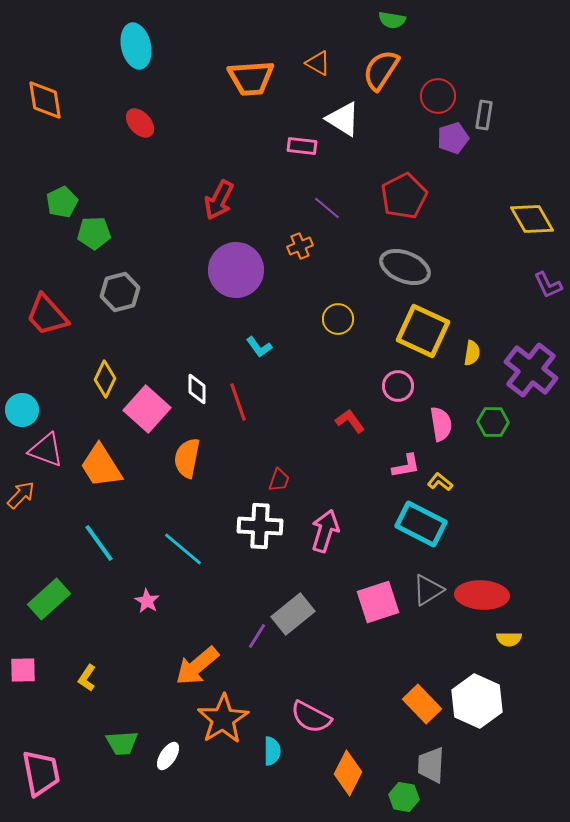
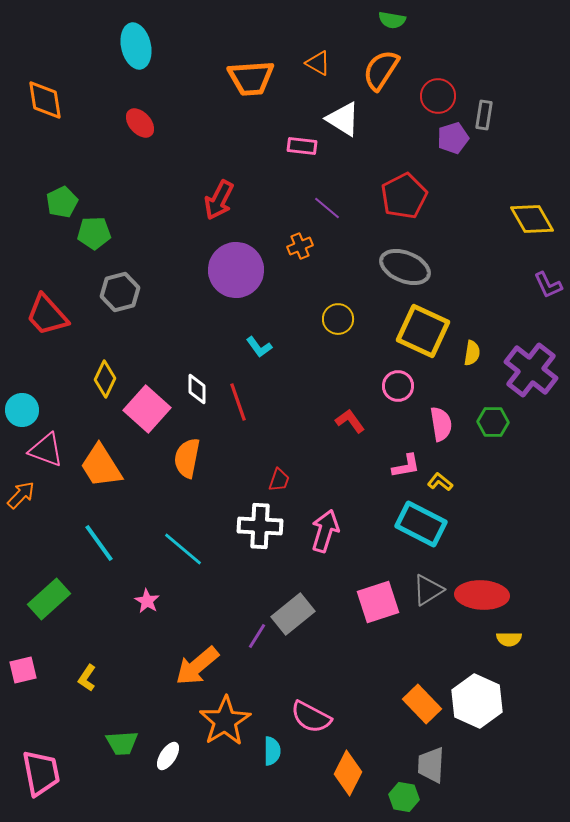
pink square at (23, 670): rotated 12 degrees counterclockwise
orange star at (223, 719): moved 2 px right, 2 px down
